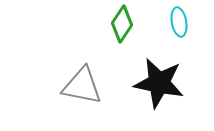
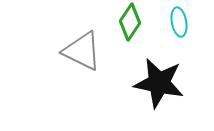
green diamond: moved 8 px right, 2 px up
gray triangle: moved 35 px up; rotated 15 degrees clockwise
